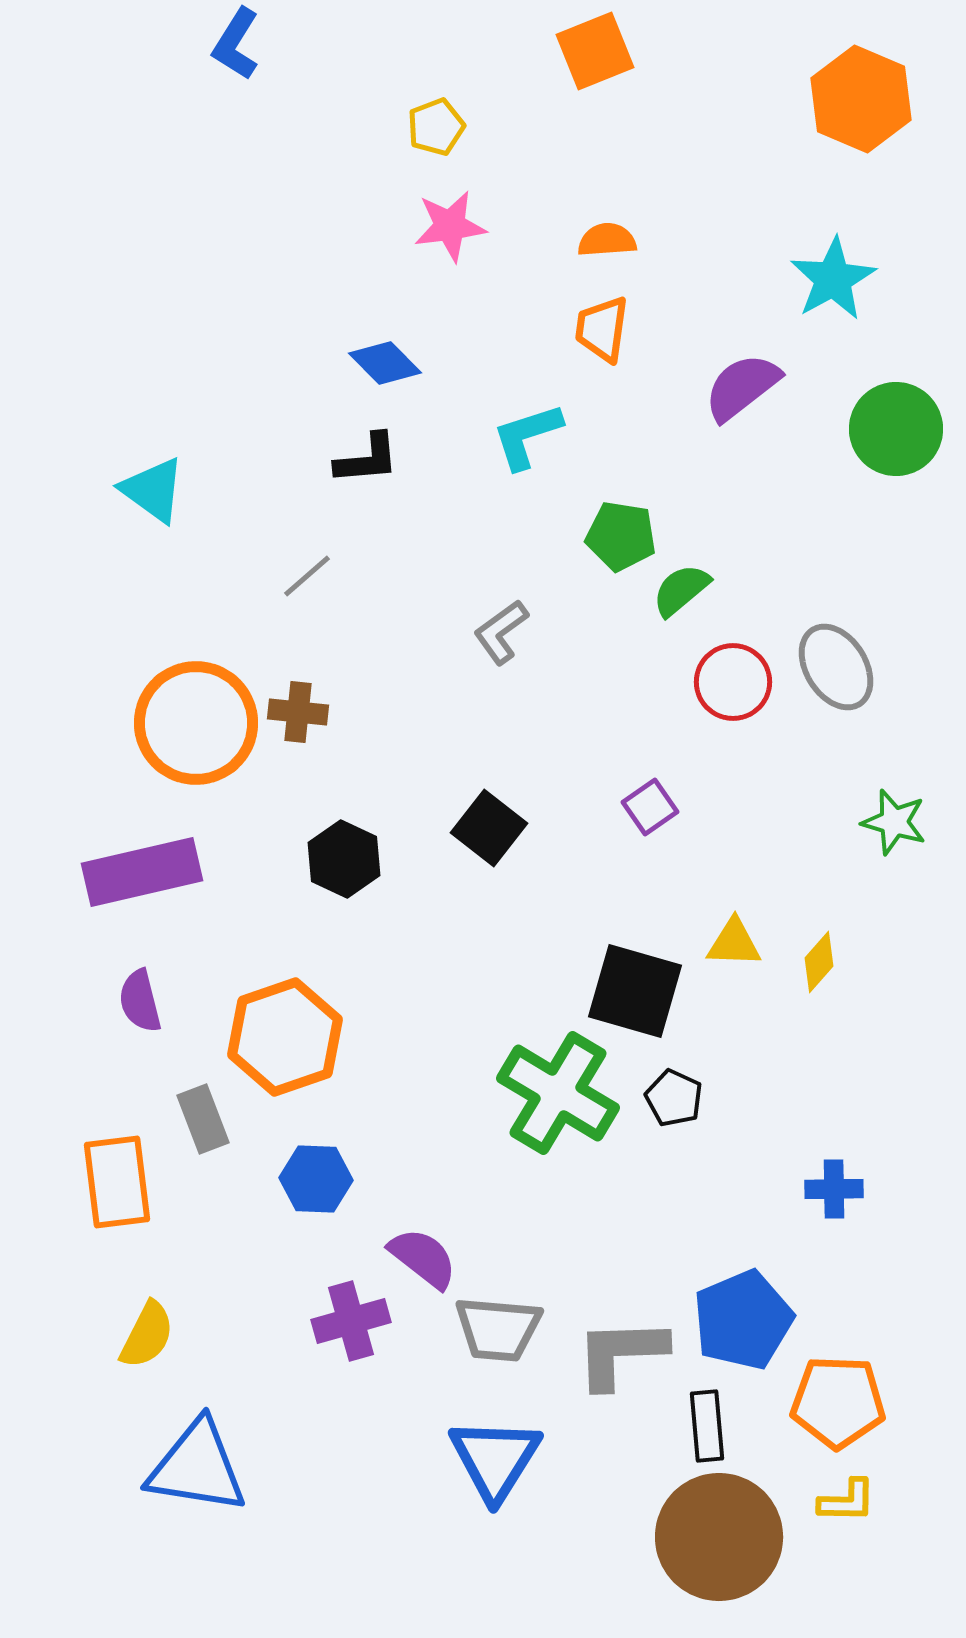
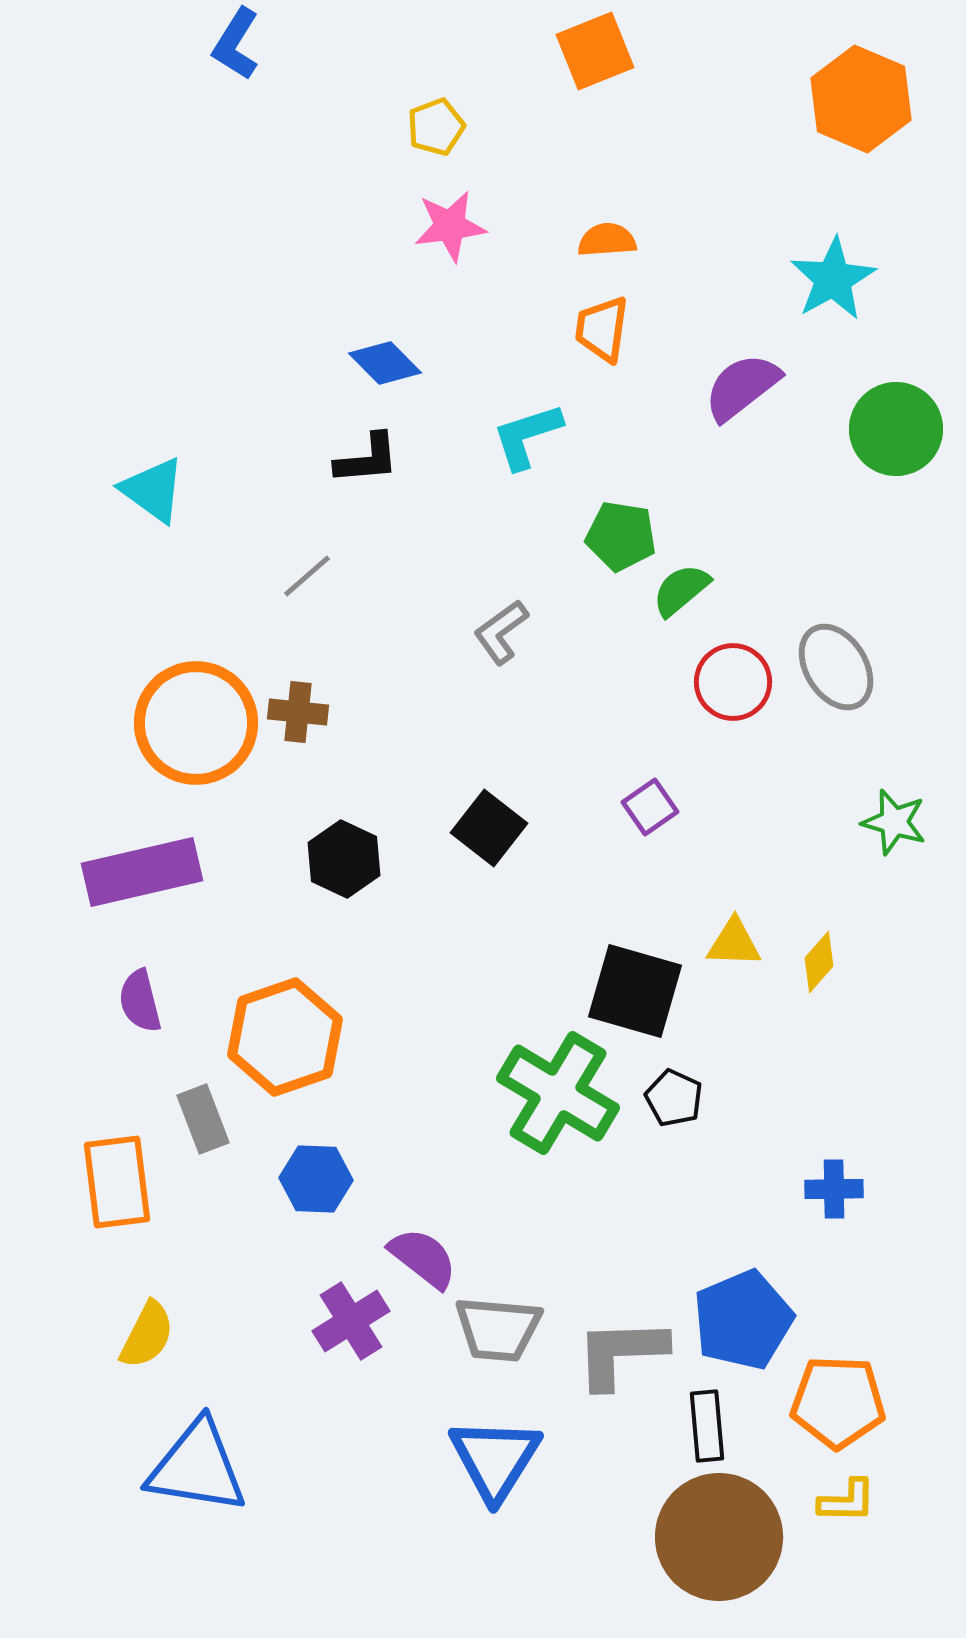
purple cross at (351, 1321): rotated 16 degrees counterclockwise
